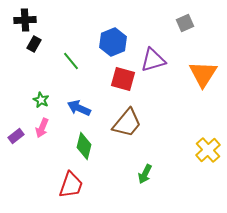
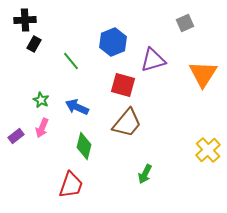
red square: moved 6 px down
blue arrow: moved 2 px left, 1 px up
